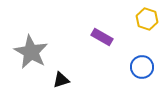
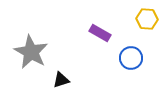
yellow hexagon: rotated 15 degrees counterclockwise
purple rectangle: moved 2 px left, 4 px up
blue circle: moved 11 px left, 9 px up
